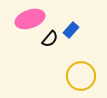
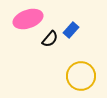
pink ellipse: moved 2 px left
